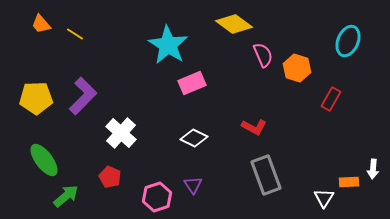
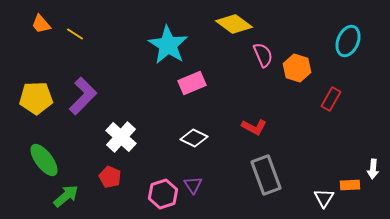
white cross: moved 4 px down
orange rectangle: moved 1 px right, 3 px down
pink hexagon: moved 6 px right, 3 px up
